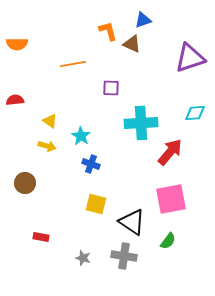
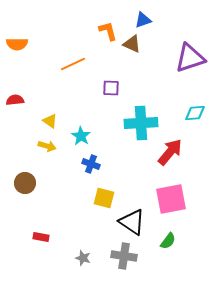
orange line: rotated 15 degrees counterclockwise
yellow square: moved 8 px right, 6 px up
